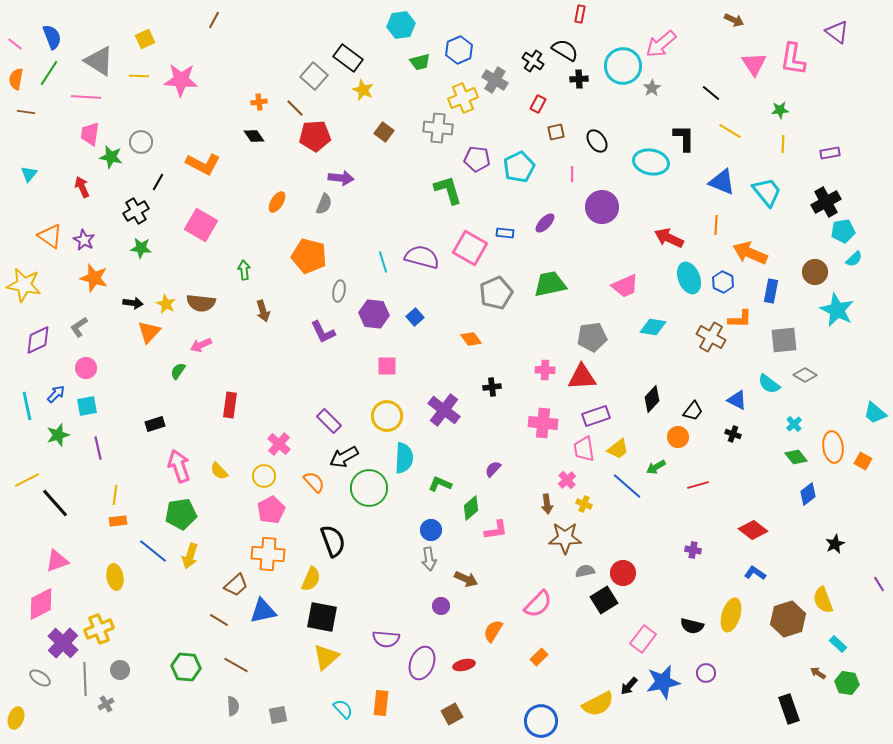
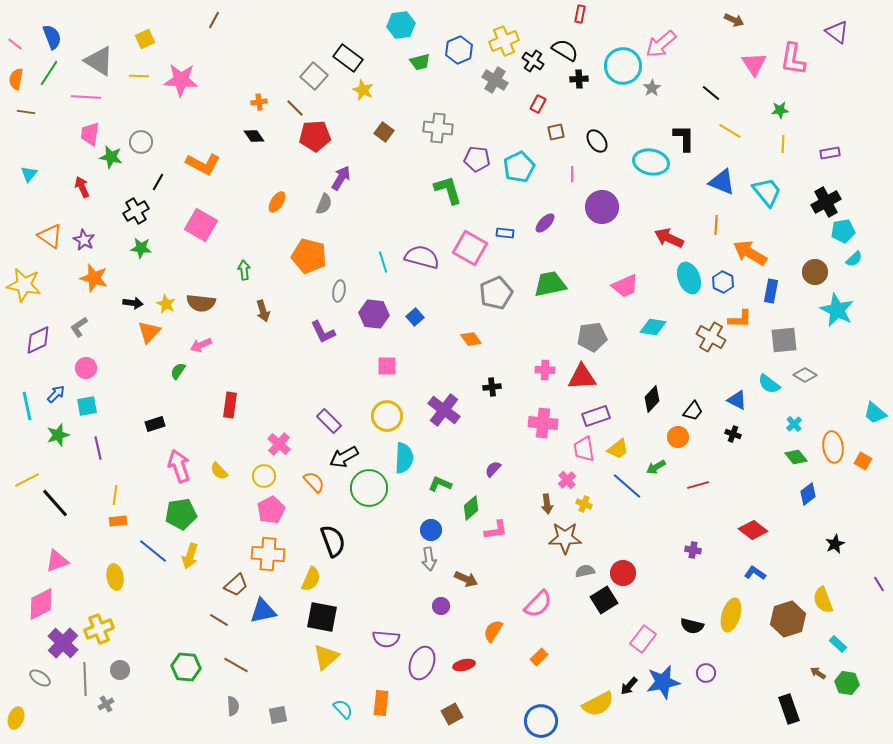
yellow cross at (463, 98): moved 41 px right, 57 px up
purple arrow at (341, 178): rotated 65 degrees counterclockwise
orange arrow at (750, 253): rotated 8 degrees clockwise
